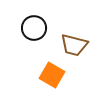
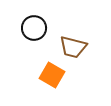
brown trapezoid: moved 1 px left, 2 px down
